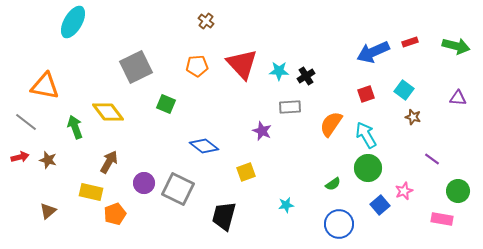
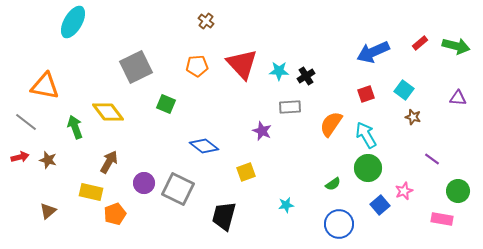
red rectangle at (410, 42): moved 10 px right, 1 px down; rotated 21 degrees counterclockwise
